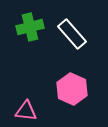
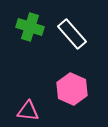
green cross: rotated 32 degrees clockwise
pink triangle: moved 2 px right
